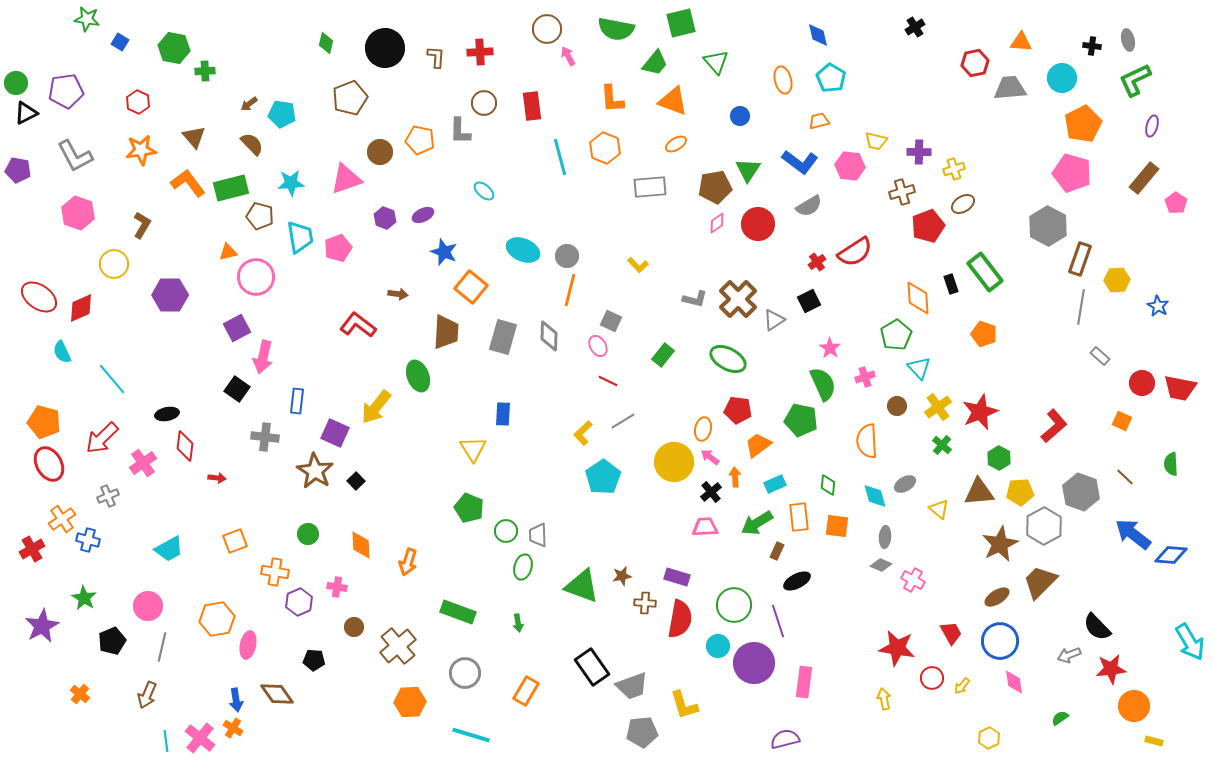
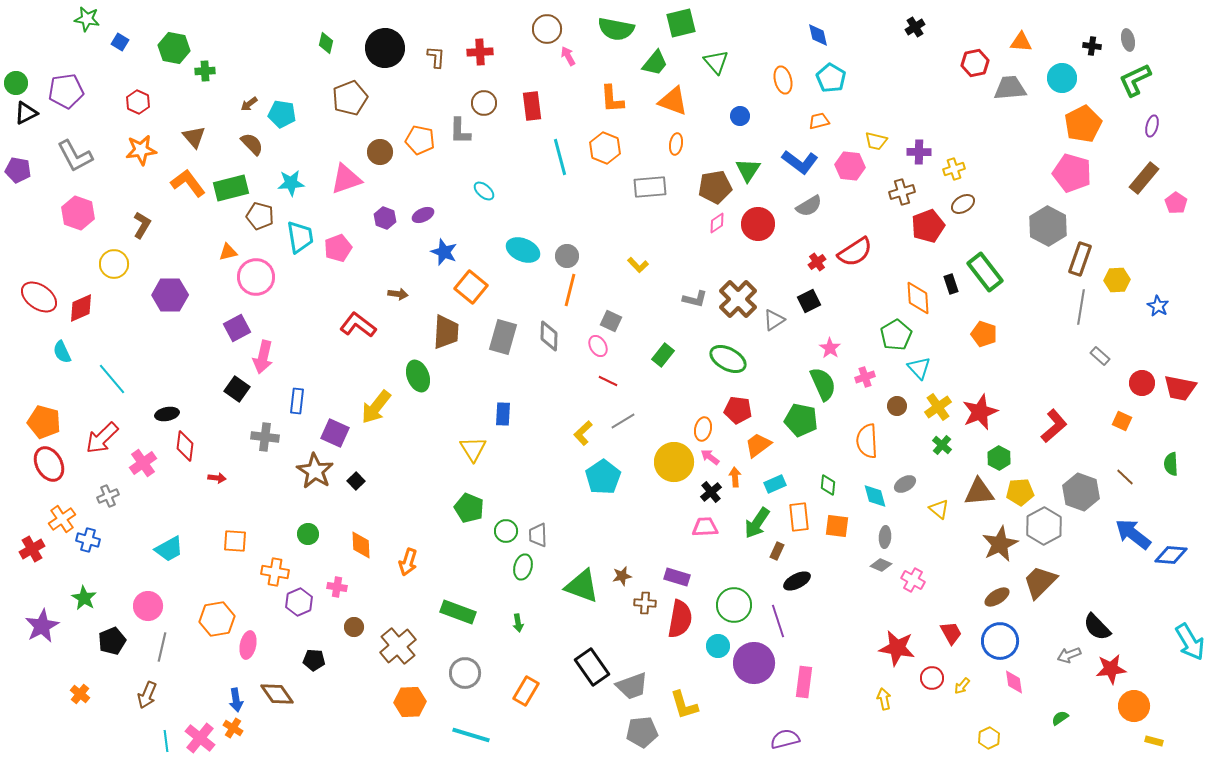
orange ellipse at (676, 144): rotated 50 degrees counterclockwise
green arrow at (757, 523): rotated 24 degrees counterclockwise
orange square at (235, 541): rotated 25 degrees clockwise
